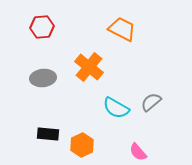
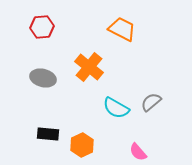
gray ellipse: rotated 20 degrees clockwise
